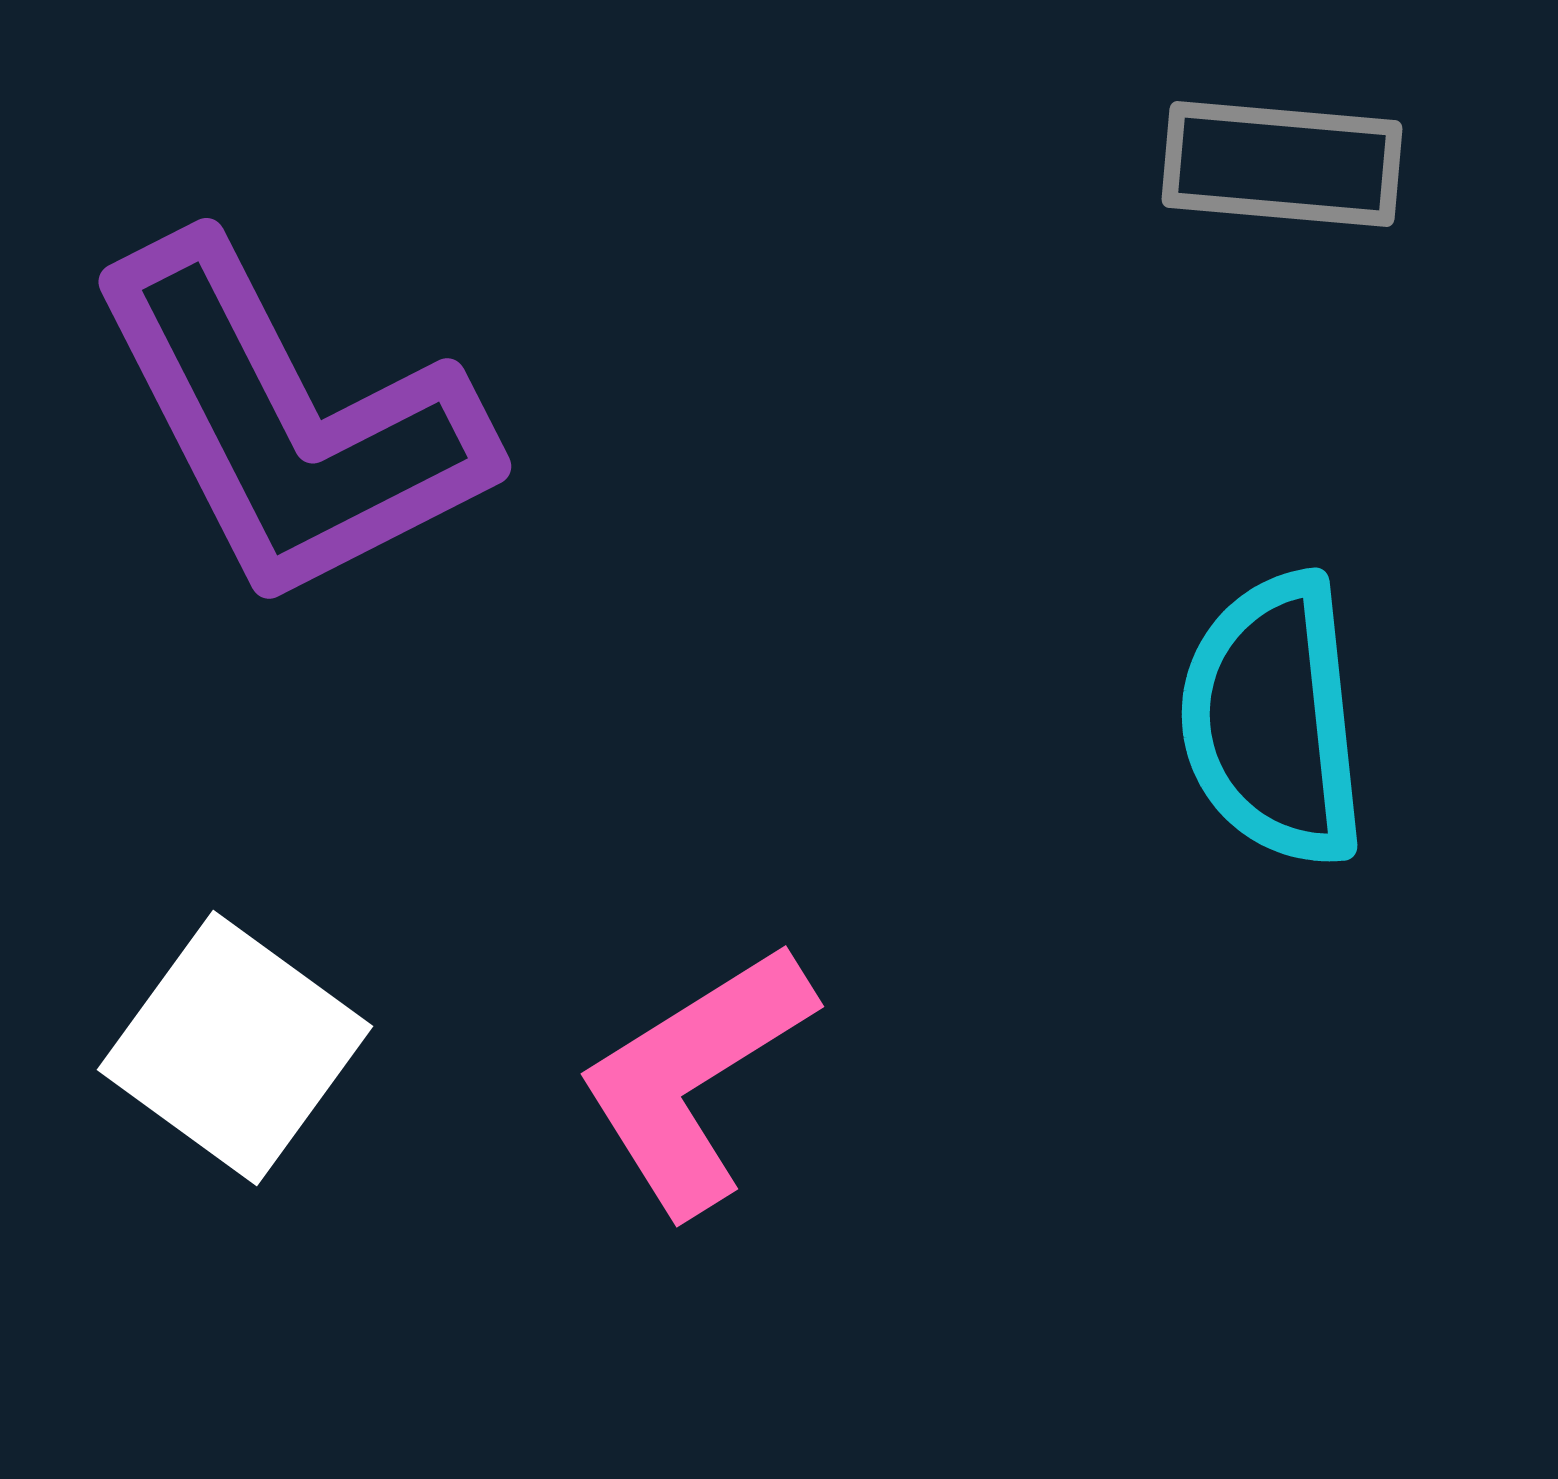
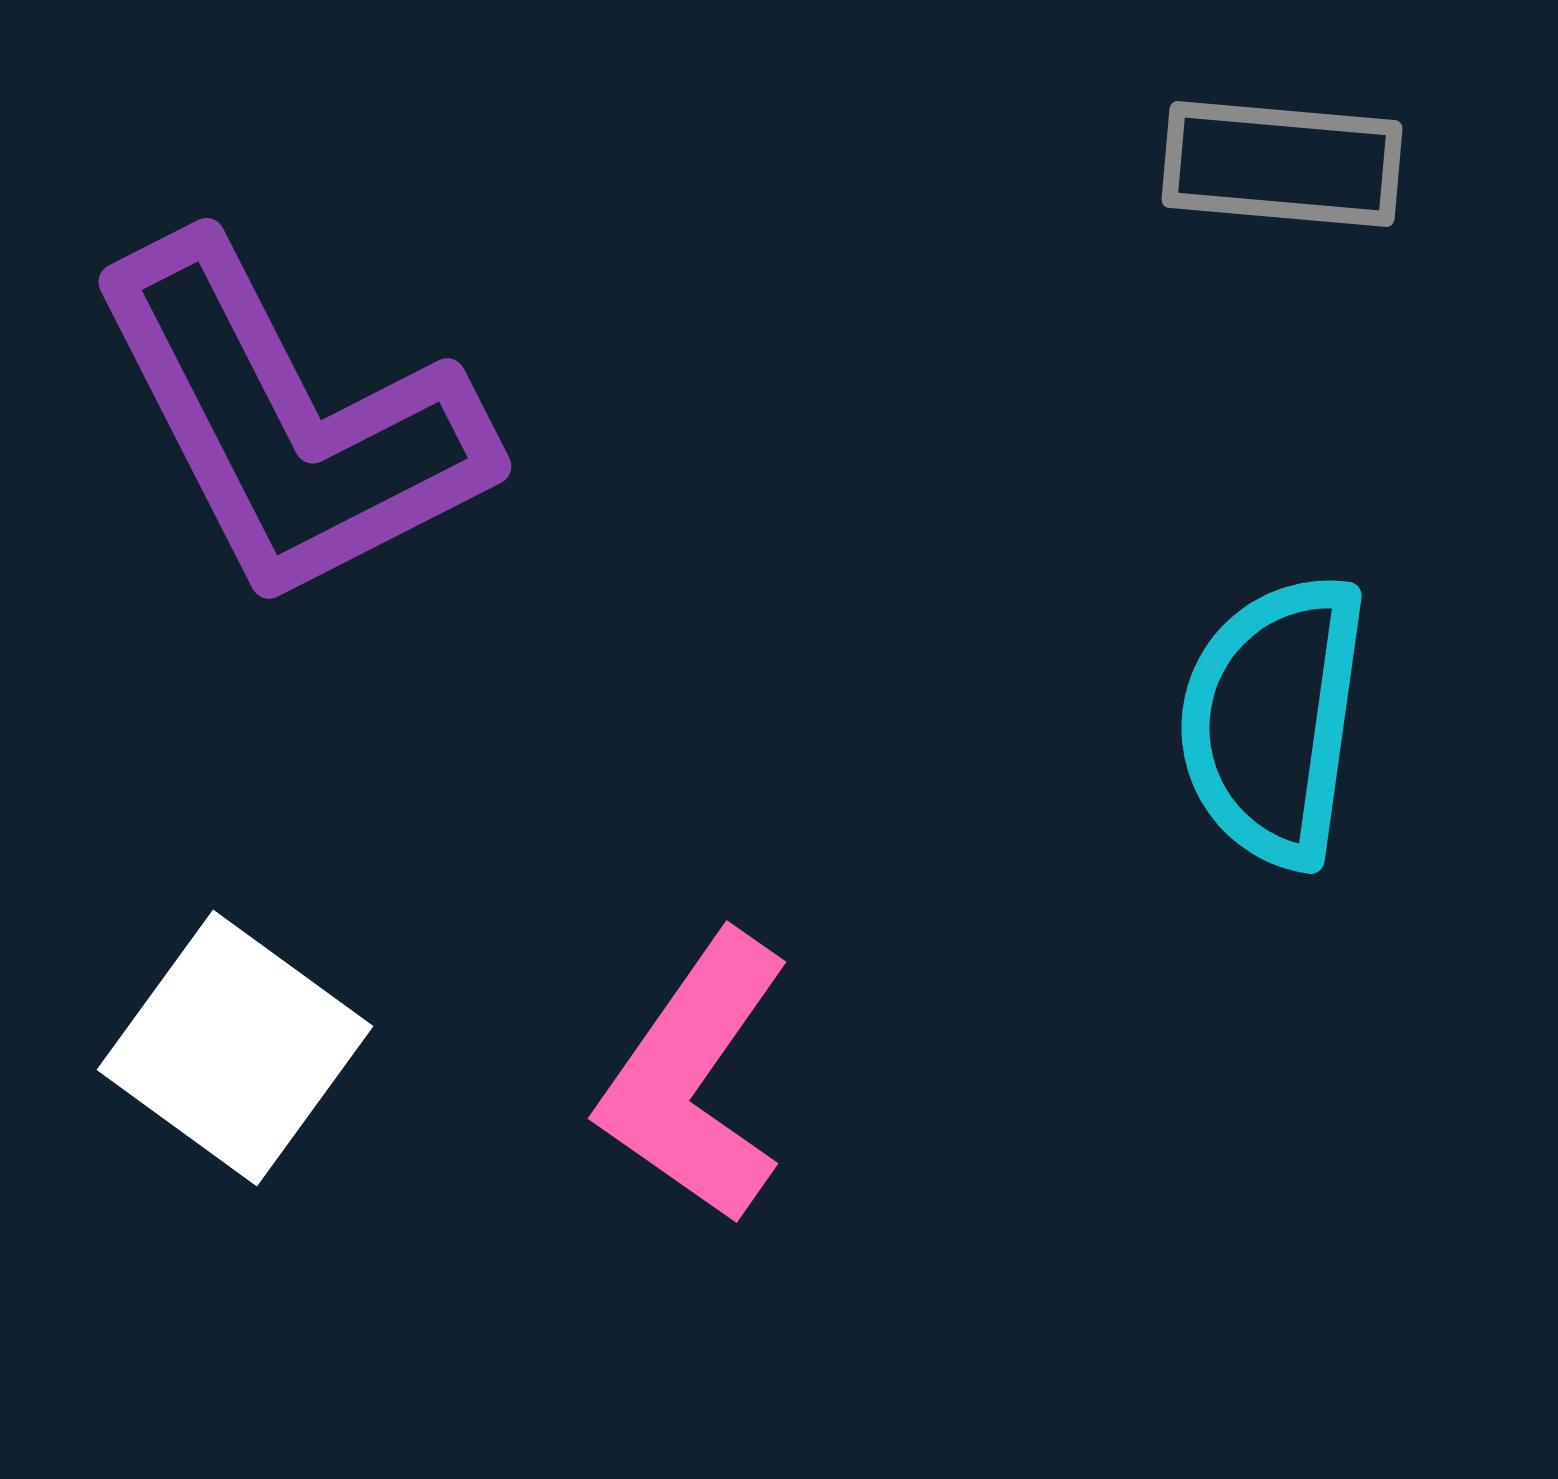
cyan semicircle: rotated 14 degrees clockwise
pink L-shape: rotated 23 degrees counterclockwise
